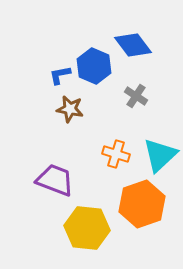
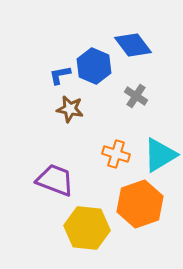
cyan triangle: rotated 12 degrees clockwise
orange hexagon: moved 2 px left
